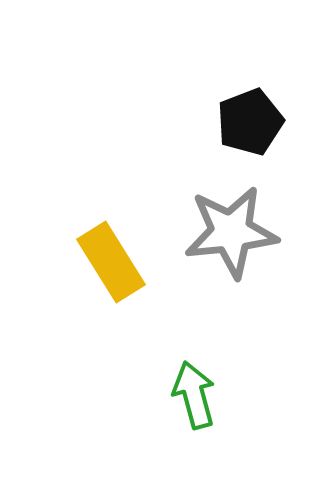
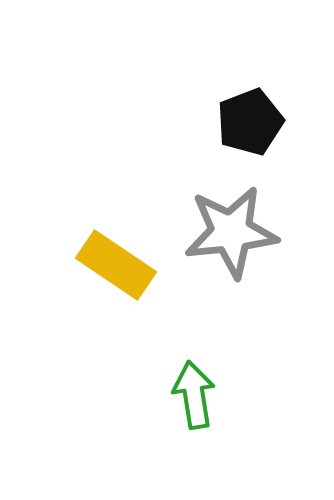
yellow rectangle: moved 5 px right, 3 px down; rotated 24 degrees counterclockwise
green arrow: rotated 6 degrees clockwise
